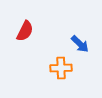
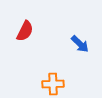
orange cross: moved 8 px left, 16 px down
